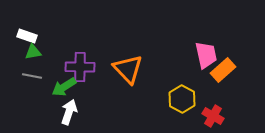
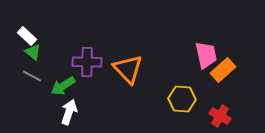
white rectangle: rotated 24 degrees clockwise
green triangle: rotated 48 degrees clockwise
purple cross: moved 7 px right, 5 px up
gray line: rotated 18 degrees clockwise
green arrow: moved 1 px left, 1 px up
yellow hexagon: rotated 24 degrees counterclockwise
red cross: moved 7 px right
